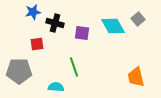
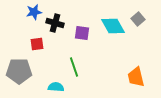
blue star: moved 1 px right
